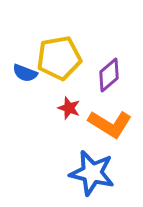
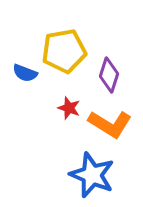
yellow pentagon: moved 5 px right, 7 px up
purple diamond: rotated 32 degrees counterclockwise
blue star: moved 2 px down; rotated 9 degrees clockwise
